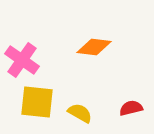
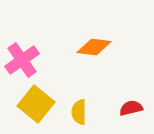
pink cross: rotated 20 degrees clockwise
yellow square: moved 1 px left, 2 px down; rotated 33 degrees clockwise
yellow semicircle: moved 1 px left, 1 px up; rotated 120 degrees counterclockwise
